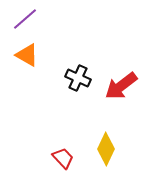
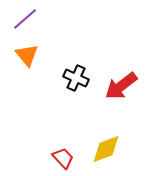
orange triangle: rotated 20 degrees clockwise
black cross: moved 2 px left
yellow diamond: rotated 44 degrees clockwise
